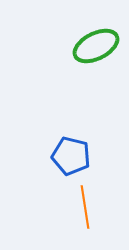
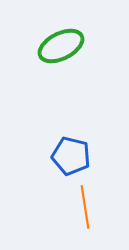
green ellipse: moved 35 px left
